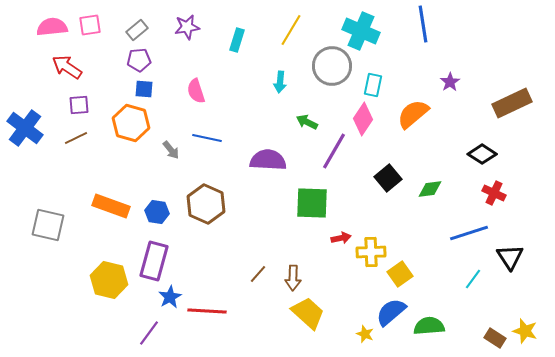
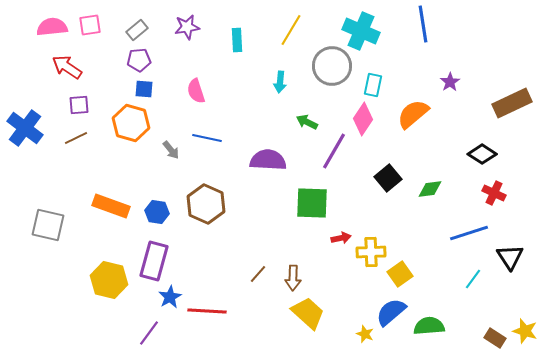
cyan rectangle at (237, 40): rotated 20 degrees counterclockwise
